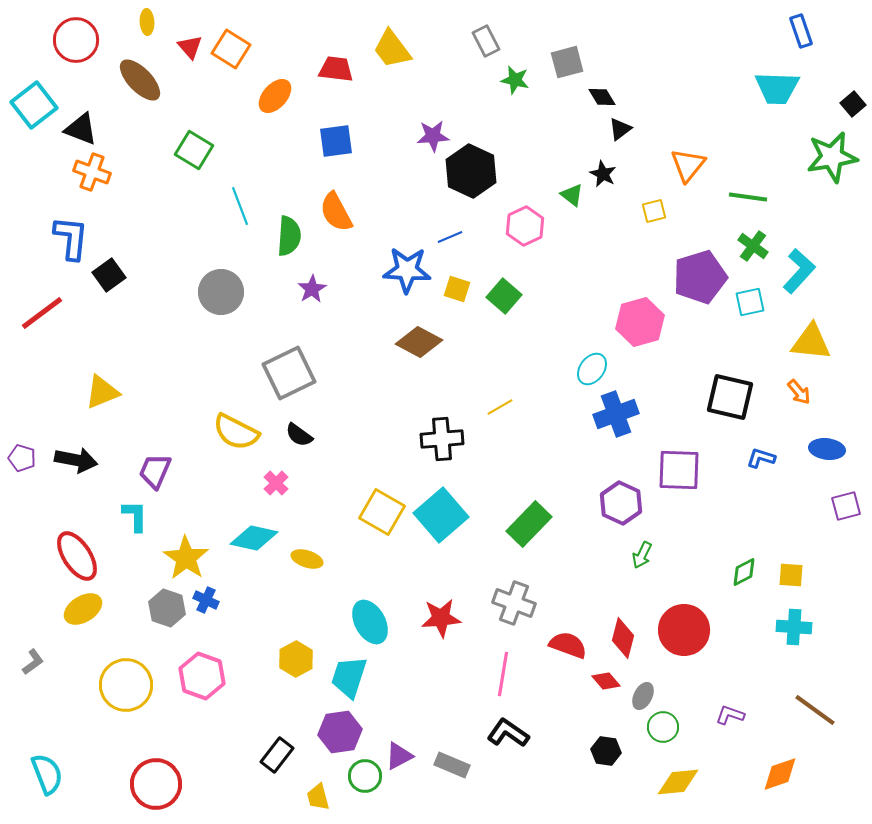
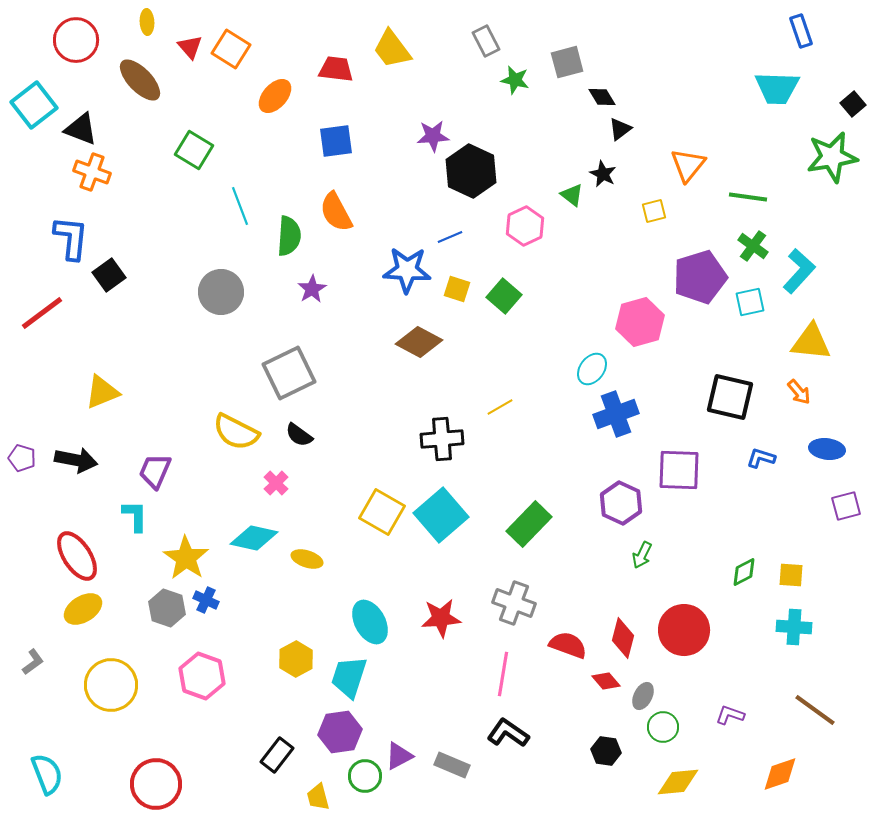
yellow circle at (126, 685): moved 15 px left
